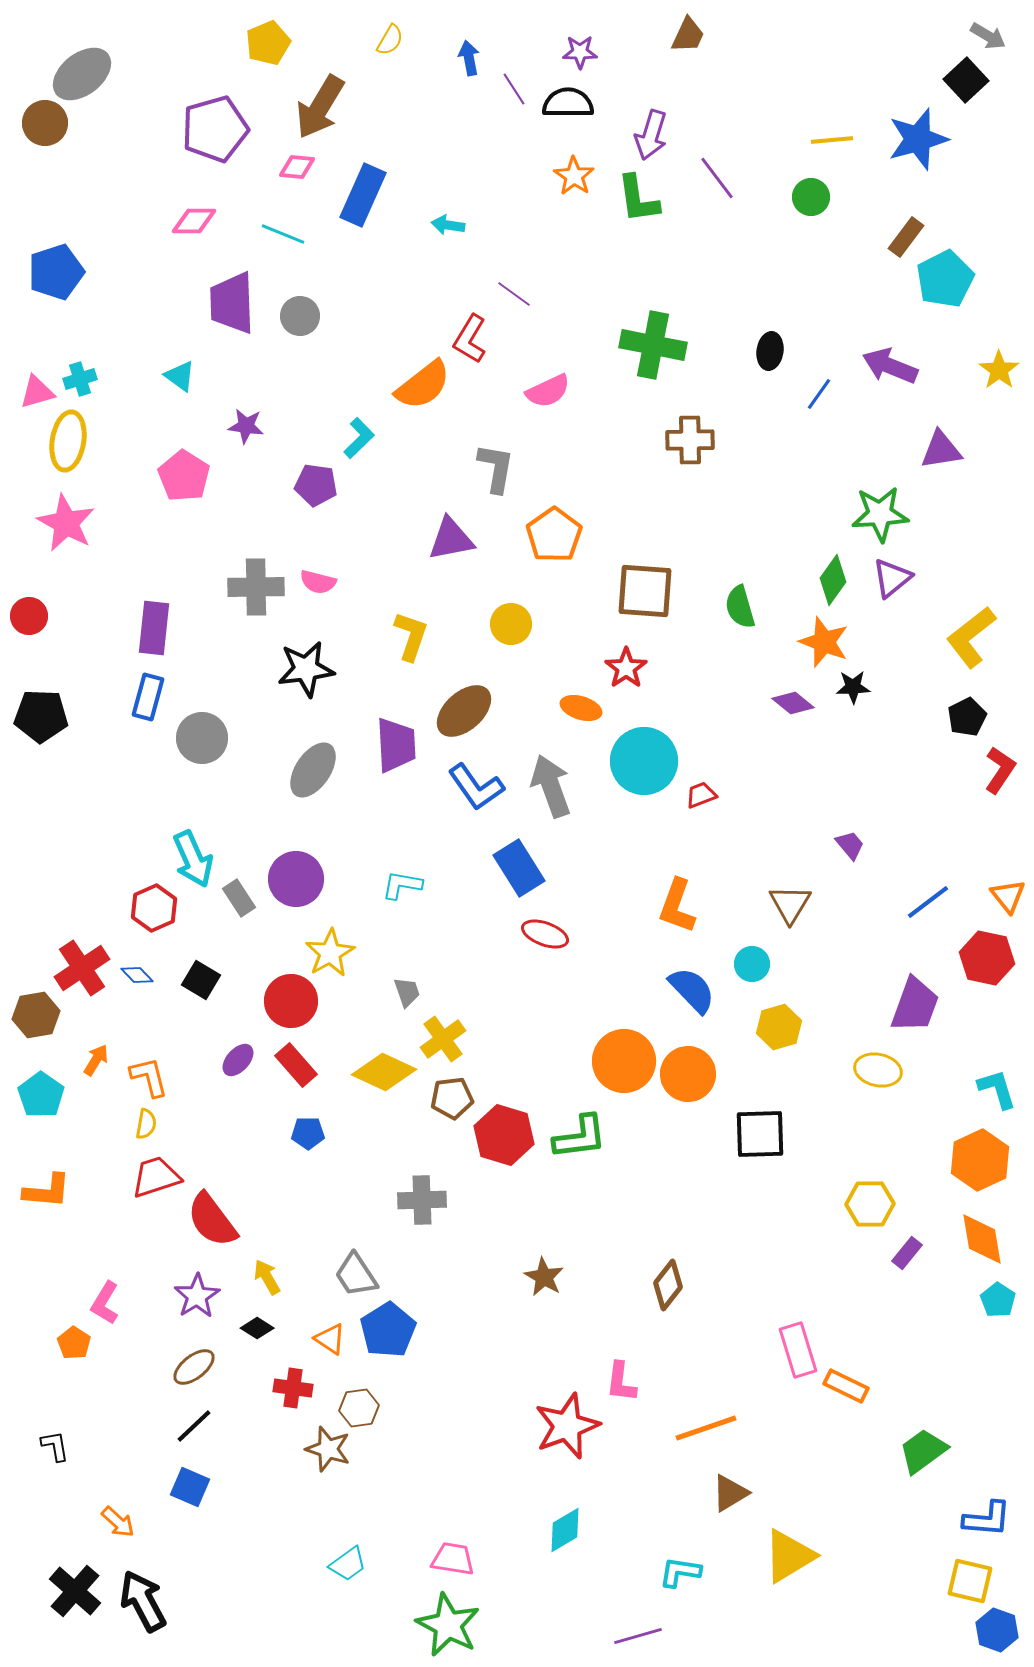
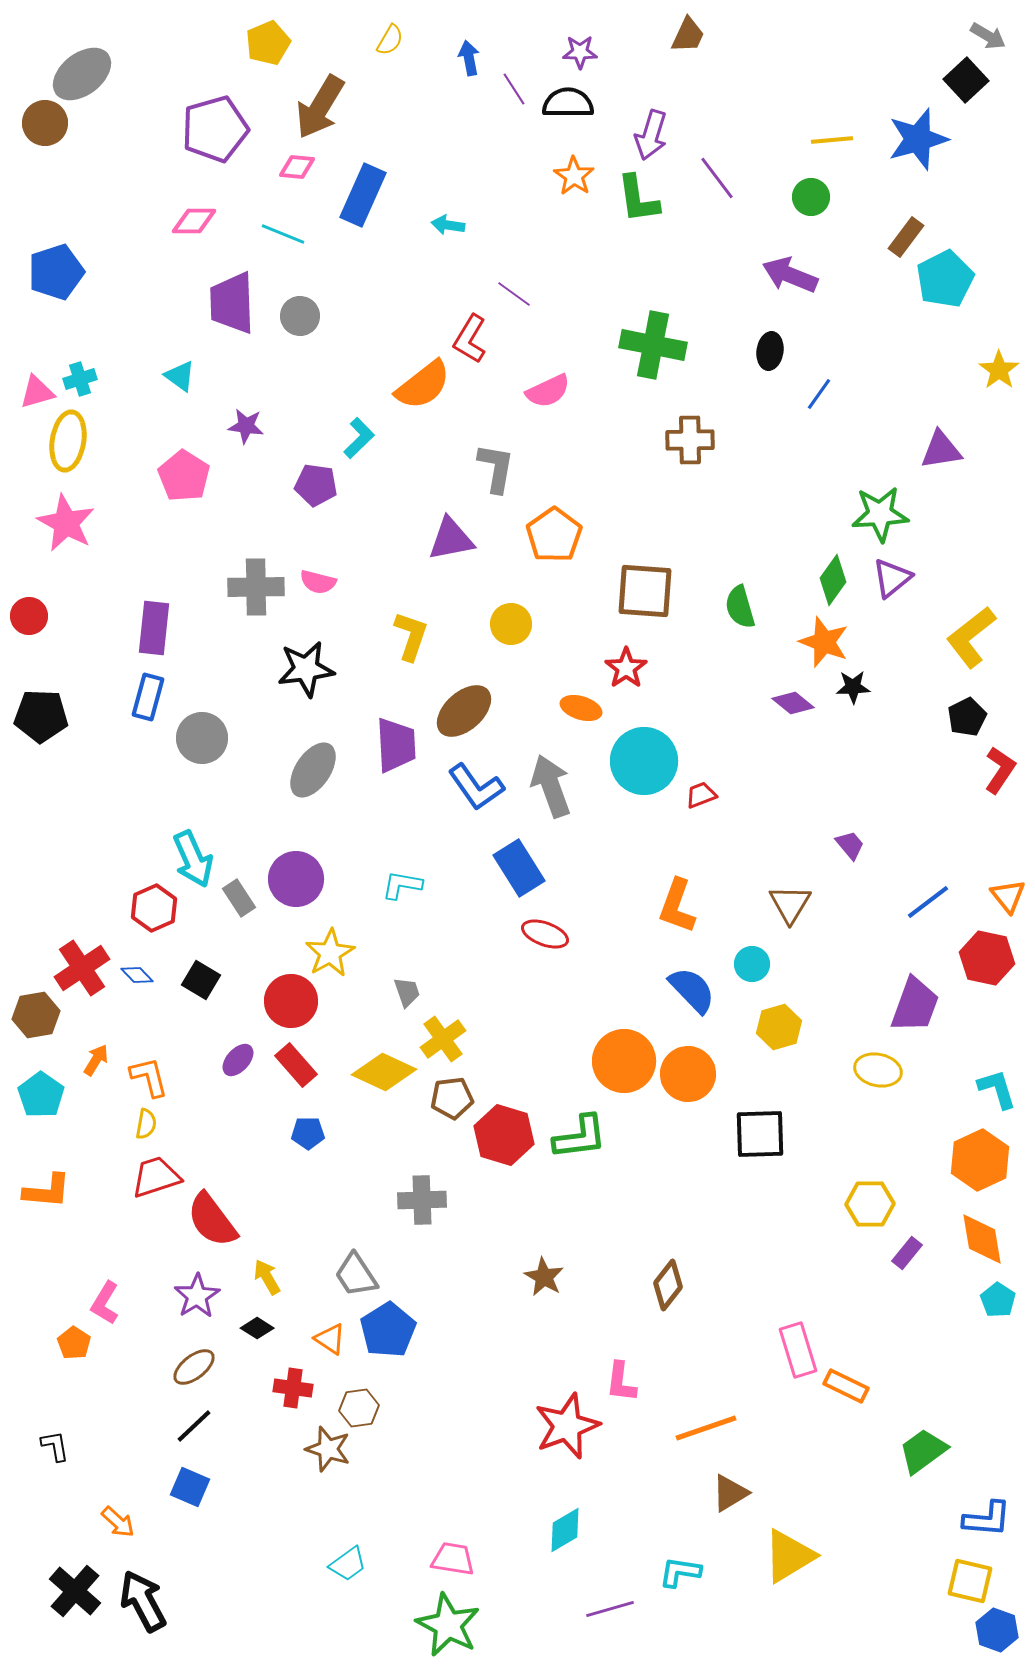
purple arrow at (890, 366): moved 100 px left, 91 px up
purple line at (638, 1636): moved 28 px left, 27 px up
